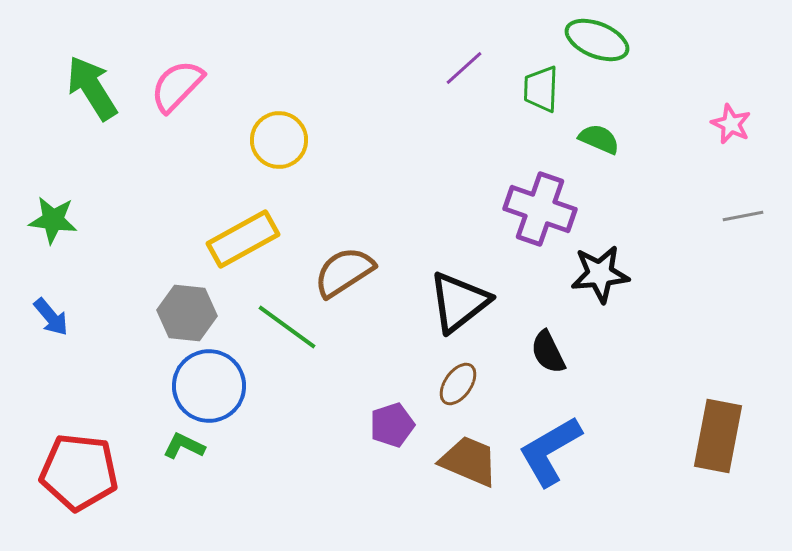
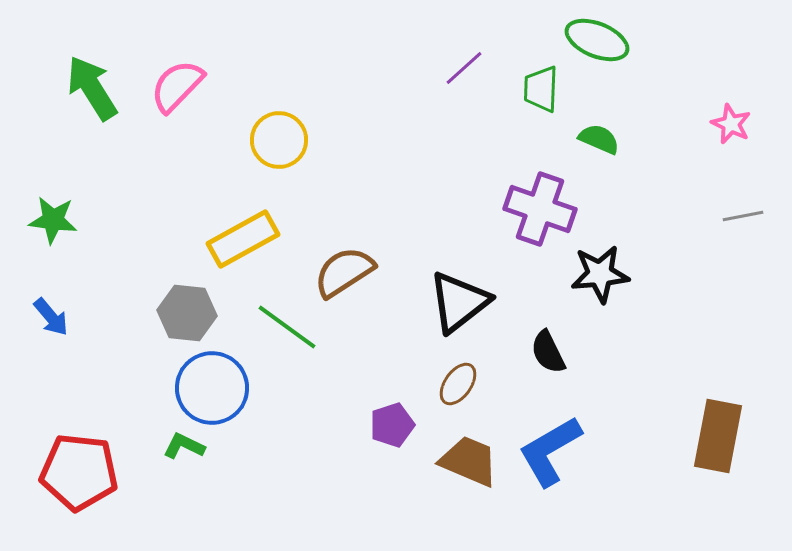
blue circle: moved 3 px right, 2 px down
